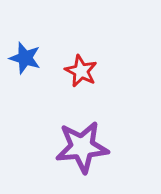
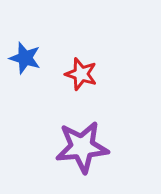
red star: moved 3 px down; rotated 8 degrees counterclockwise
